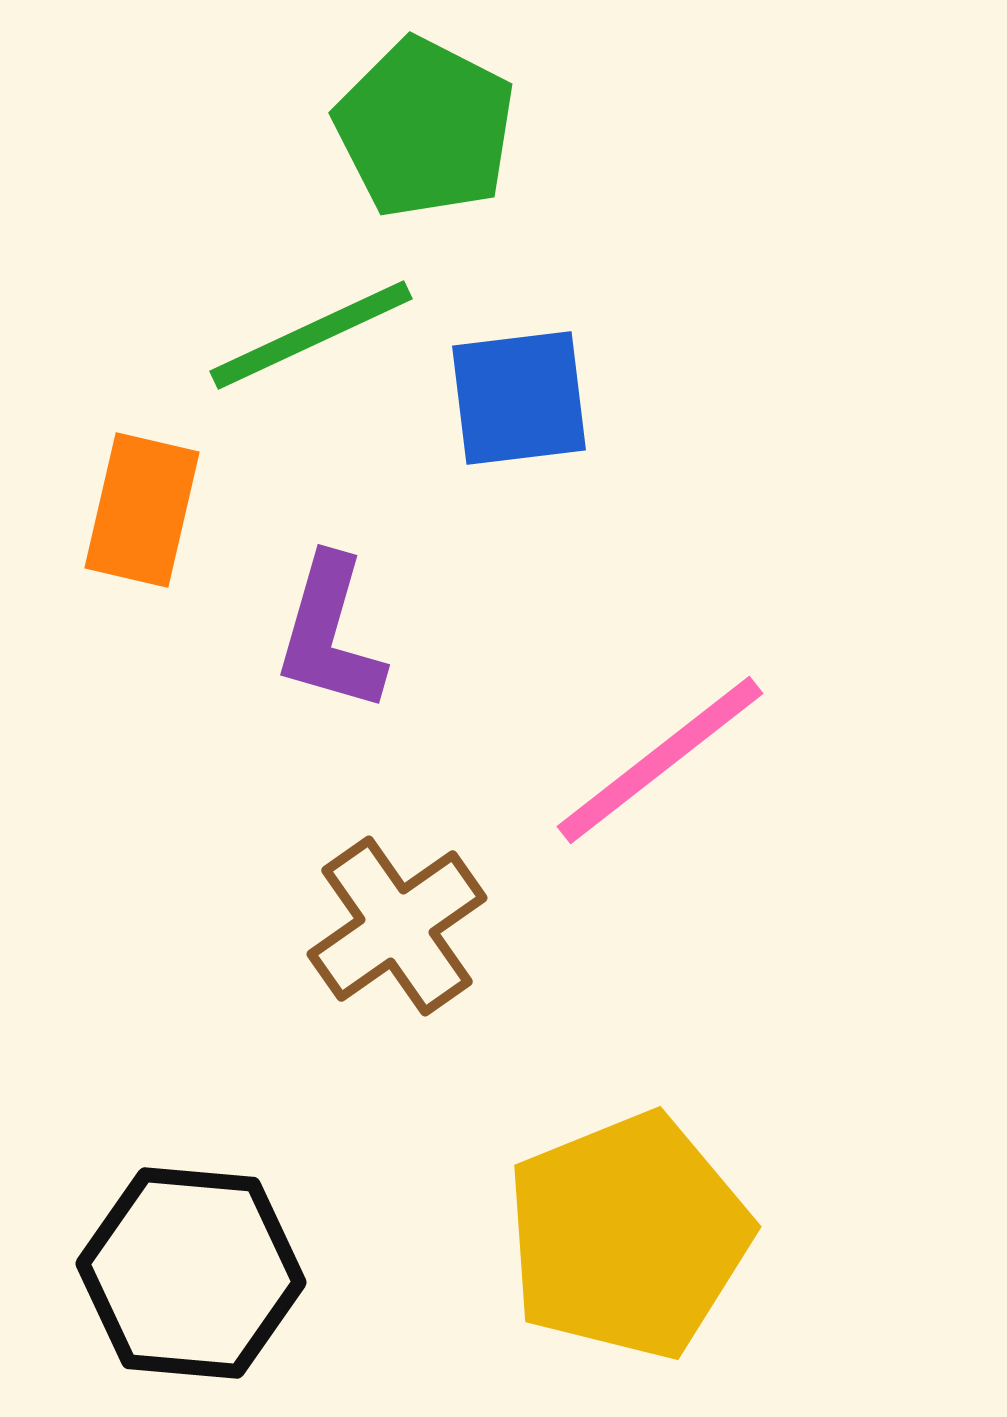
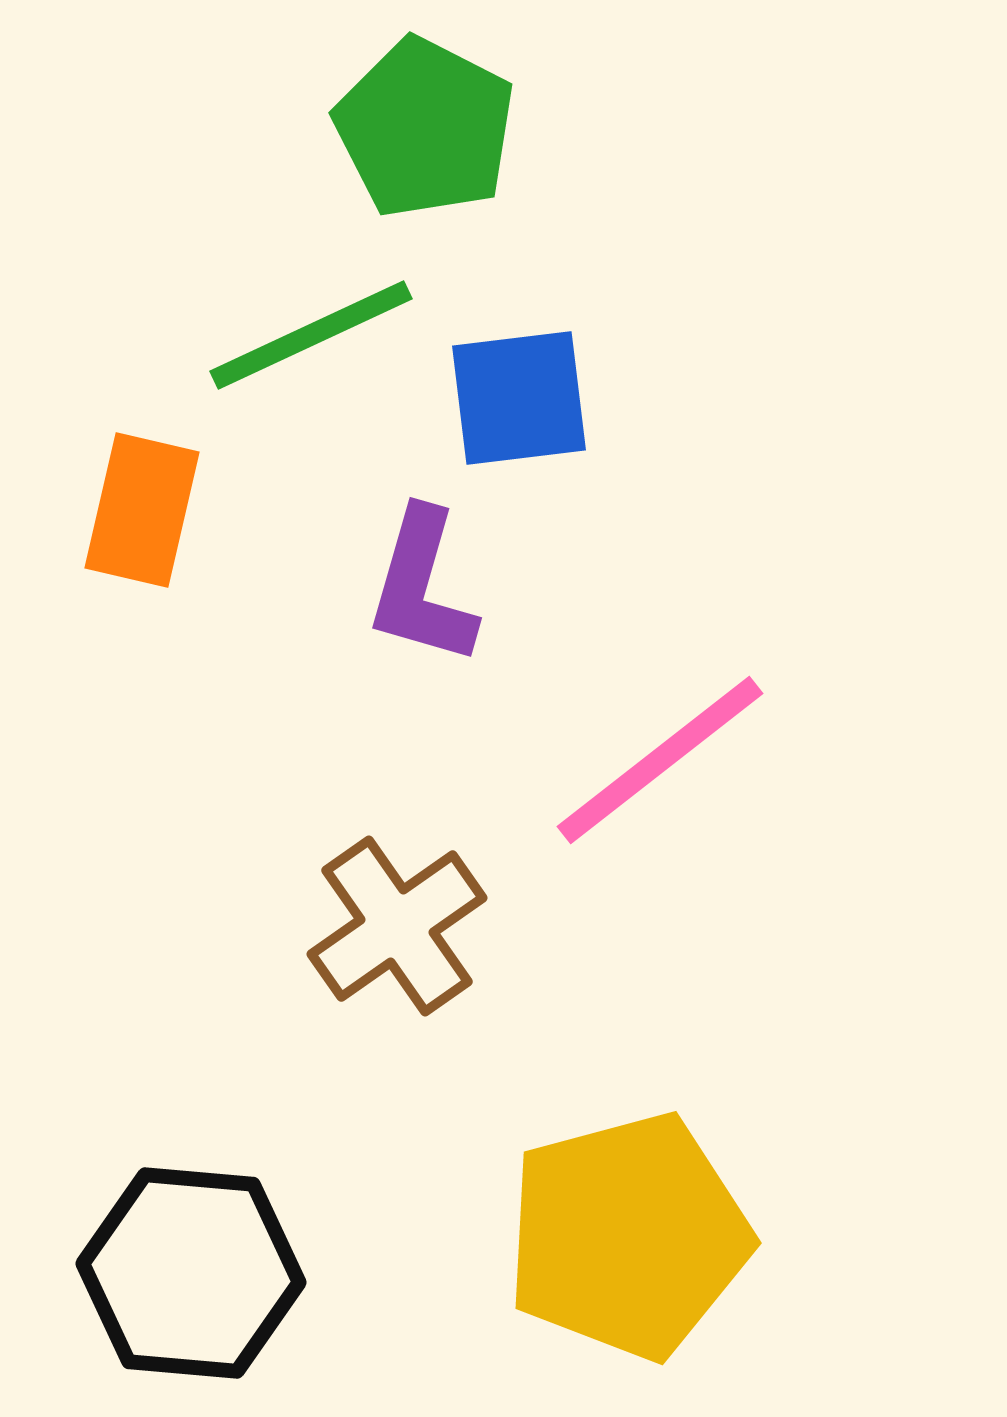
purple L-shape: moved 92 px right, 47 px up
yellow pentagon: rotated 7 degrees clockwise
